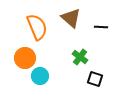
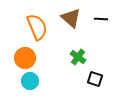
black line: moved 8 px up
green cross: moved 2 px left
cyan circle: moved 10 px left, 5 px down
